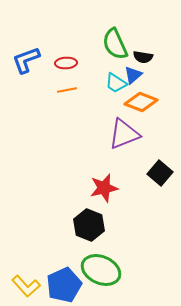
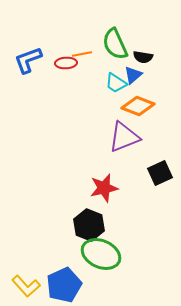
blue L-shape: moved 2 px right
orange line: moved 15 px right, 36 px up
orange diamond: moved 3 px left, 4 px down
purple triangle: moved 3 px down
black square: rotated 25 degrees clockwise
green ellipse: moved 16 px up
